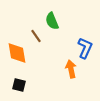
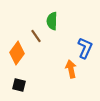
green semicircle: rotated 24 degrees clockwise
orange diamond: rotated 45 degrees clockwise
